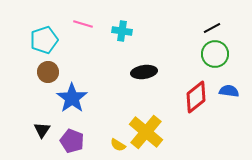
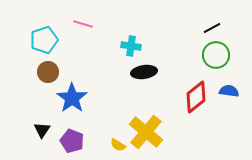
cyan cross: moved 9 px right, 15 px down
green circle: moved 1 px right, 1 px down
